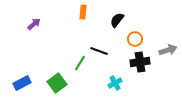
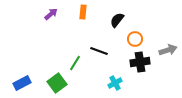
purple arrow: moved 17 px right, 10 px up
green line: moved 5 px left
